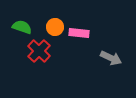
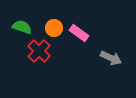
orange circle: moved 1 px left, 1 px down
pink rectangle: rotated 30 degrees clockwise
